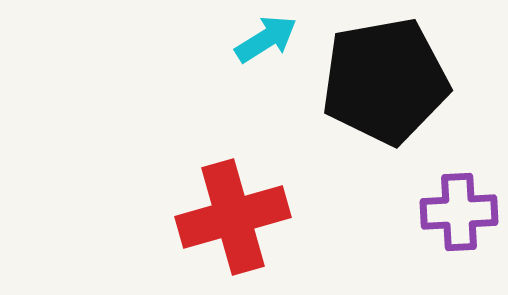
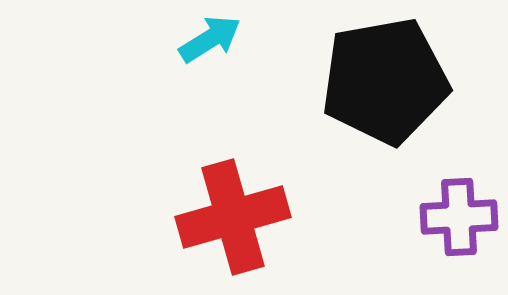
cyan arrow: moved 56 px left
purple cross: moved 5 px down
